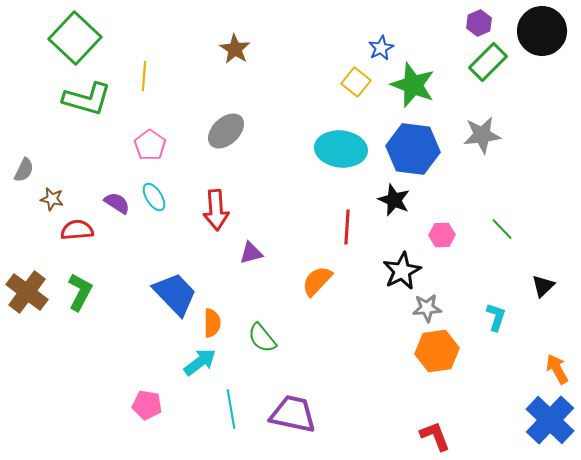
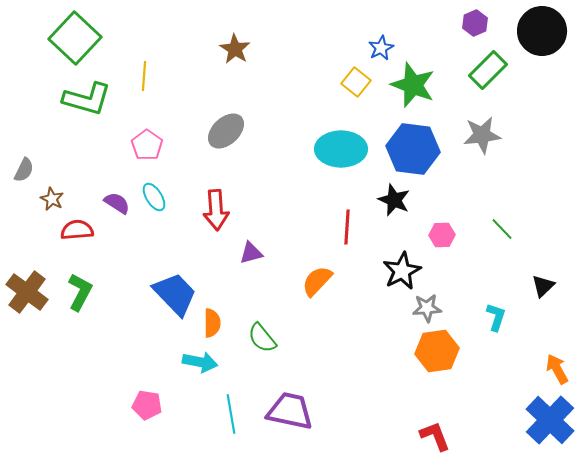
purple hexagon at (479, 23): moved 4 px left
green rectangle at (488, 62): moved 8 px down
pink pentagon at (150, 145): moved 3 px left
cyan ellipse at (341, 149): rotated 6 degrees counterclockwise
brown star at (52, 199): rotated 15 degrees clockwise
cyan arrow at (200, 362): rotated 48 degrees clockwise
cyan line at (231, 409): moved 5 px down
purple trapezoid at (293, 414): moved 3 px left, 3 px up
